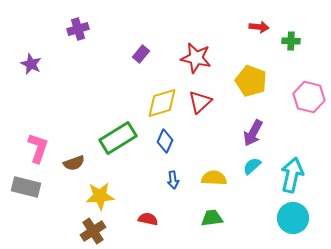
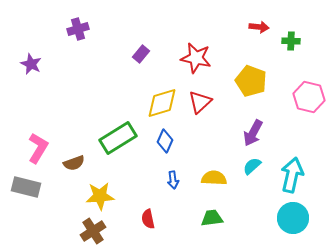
pink L-shape: rotated 12 degrees clockwise
red semicircle: rotated 114 degrees counterclockwise
